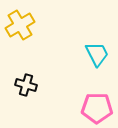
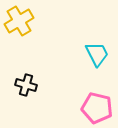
yellow cross: moved 1 px left, 4 px up
pink pentagon: rotated 12 degrees clockwise
